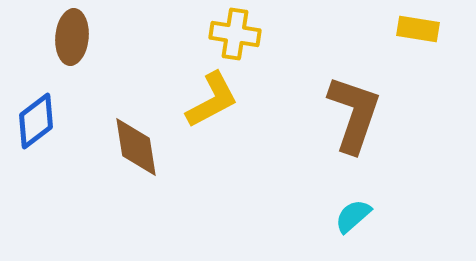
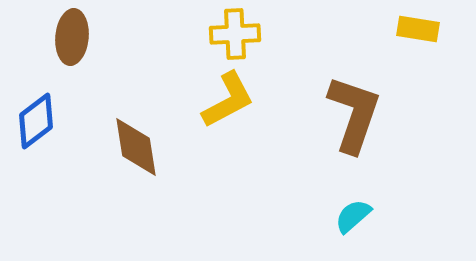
yellow cross: rotated 12 degrees counterclockwise
yellow L-shape: moved 16 px right
